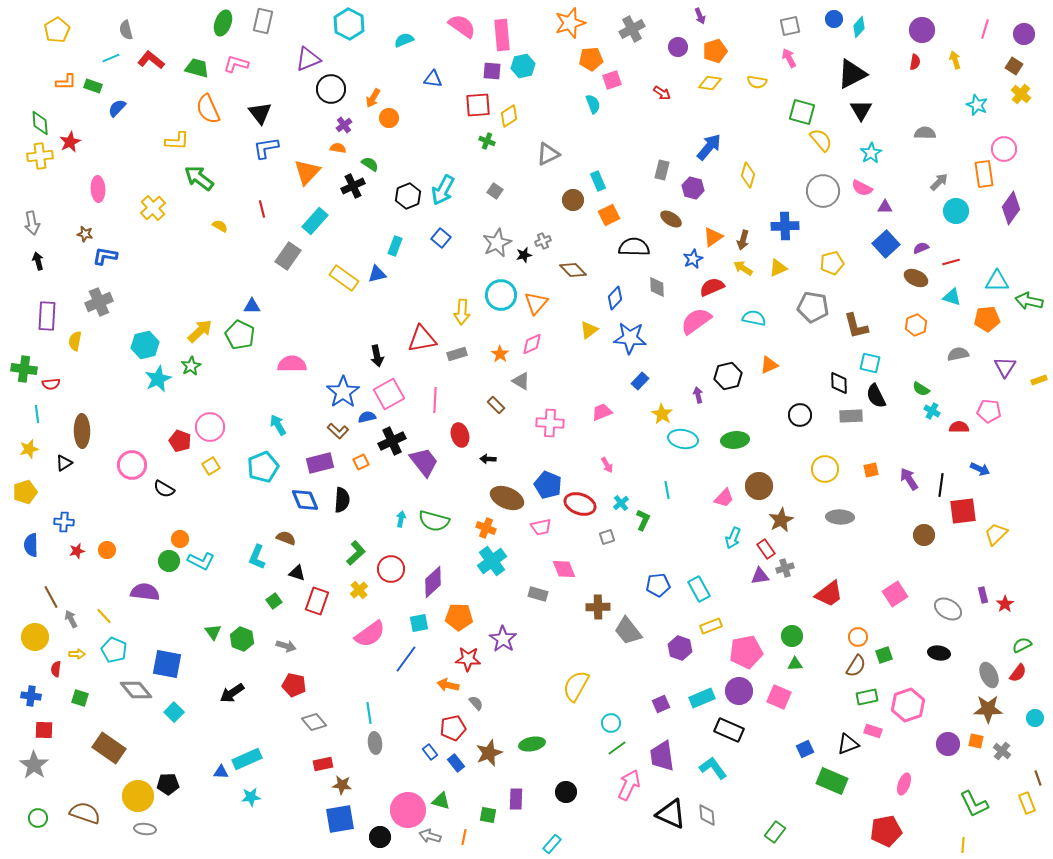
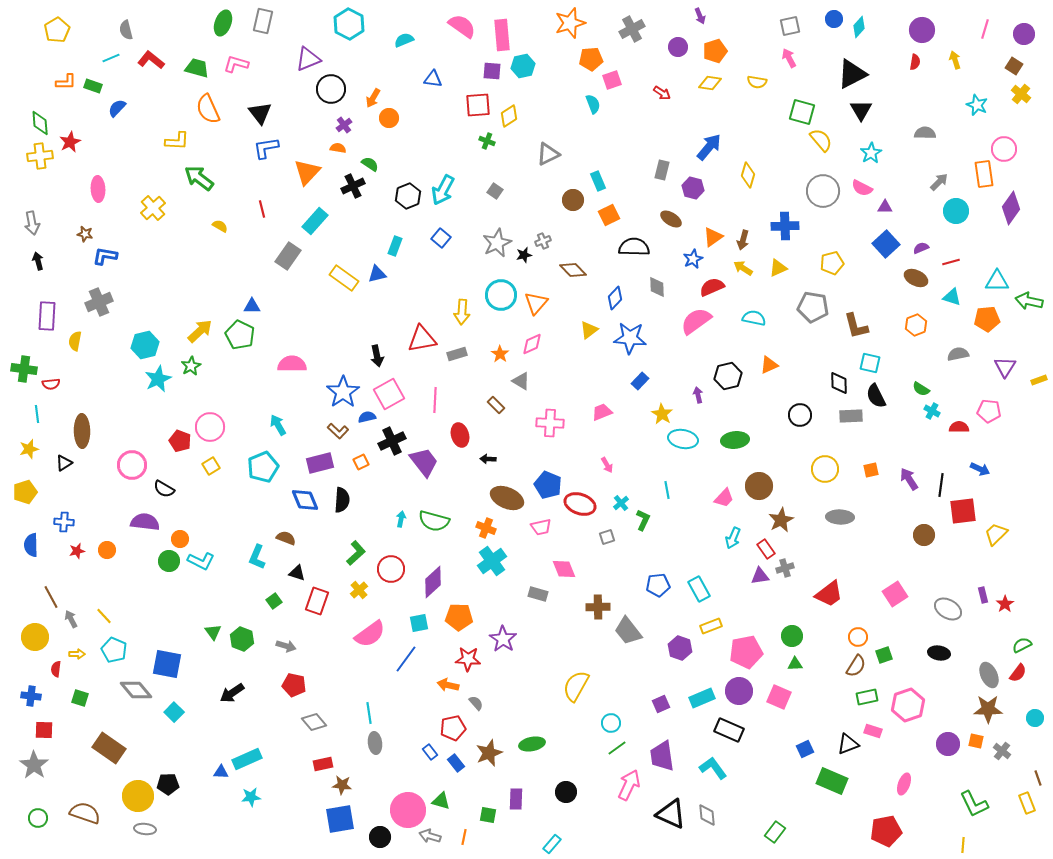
purple semicircle at (145, 592): moved 70 px up
